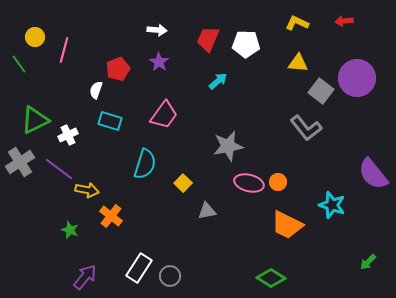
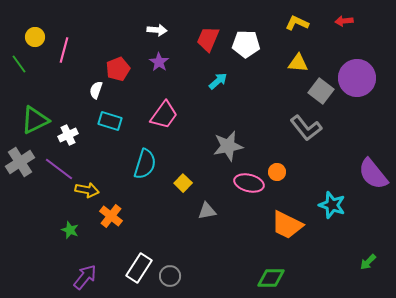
orange circle: moved 1 px left, 10 px up
green diamond: rotated 32 degrees counterclockwise
